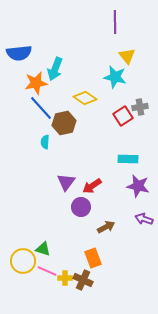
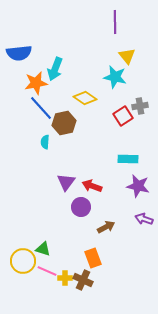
gray cross: moved 1 px up
red arrow: rotated 54 degrees clockwise
